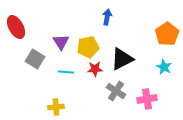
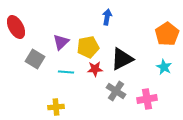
purple triangle: rotated 18 degrees clockwise
